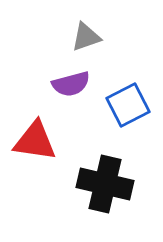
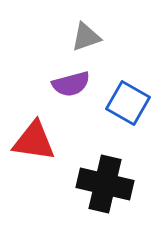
blue square: moved 2 px up; rotated 33 degrees counterclockwise
red triangle: moved 1 px left
